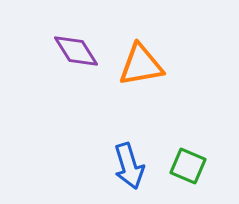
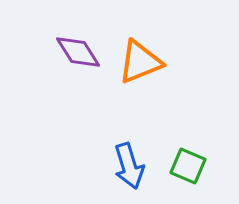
purple diamond: moved 2 px right, 1 px down
orange triangle: moved 1 px left, 3 px up; rotated 12 degrees counterclockwise
